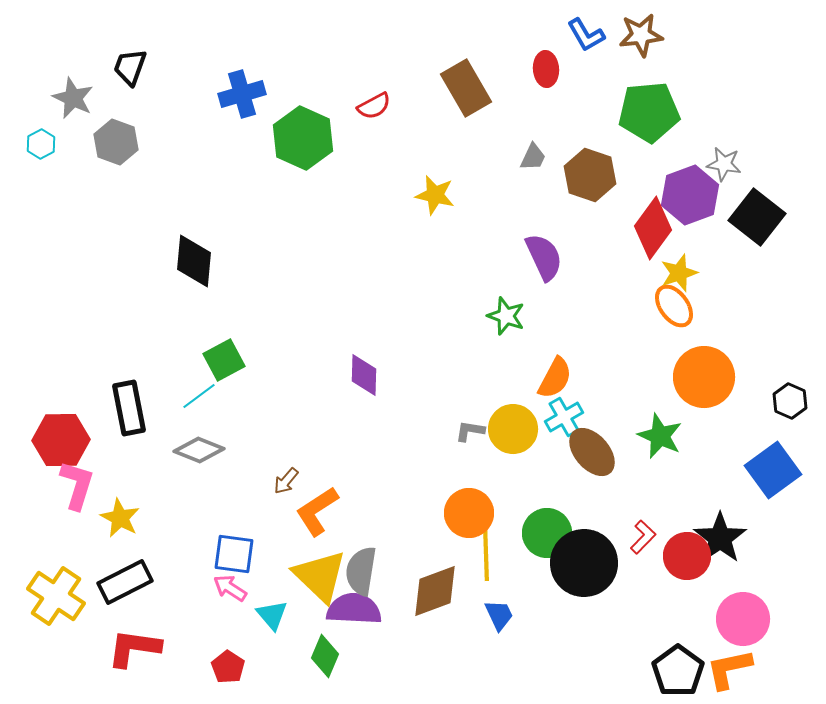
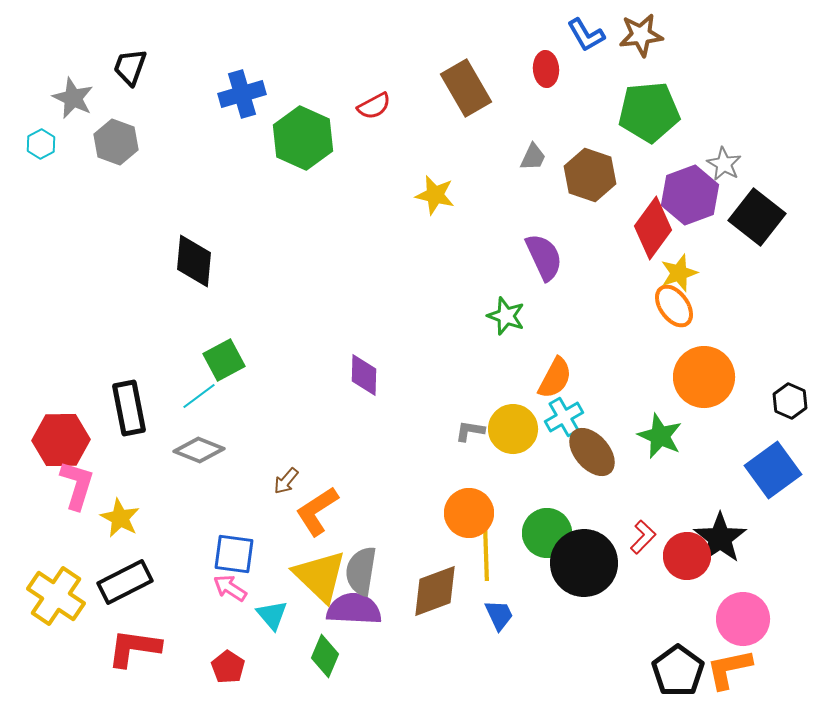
gray star at (724, 164): rotated 20 degrees clockwise
